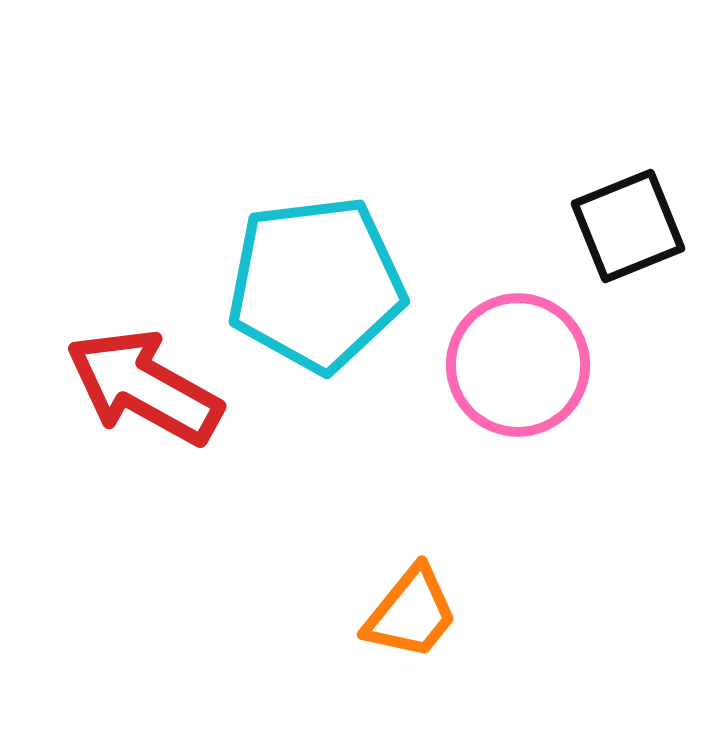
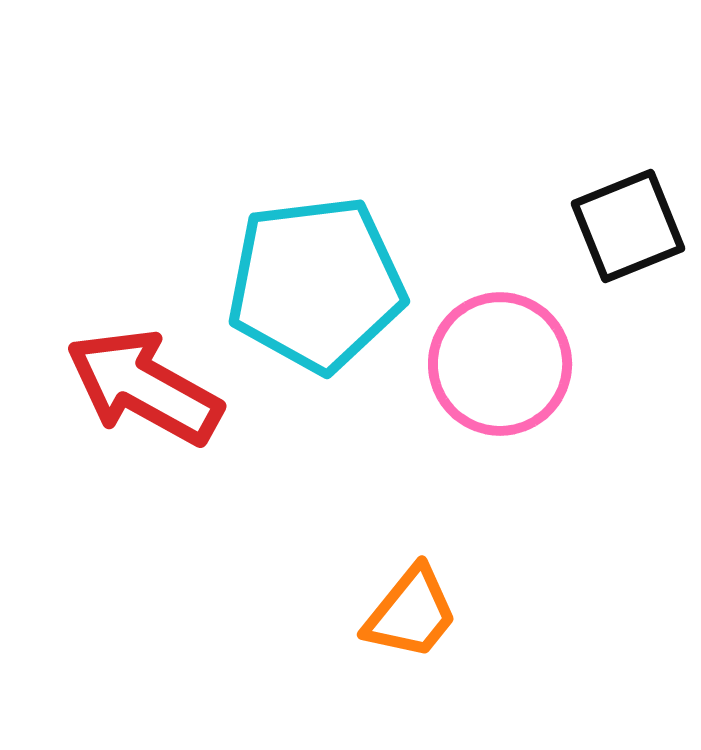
pink circle: moved 18 px left, 1 px up
